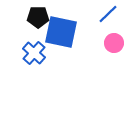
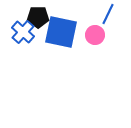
blue line: rotated 20 degrees counterclockwise
pink circle: moved 19 px left, 8 px up
blue cross: moved 11 px left, 21 px up
